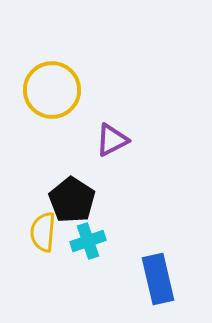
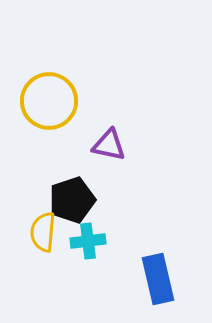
yellow circle: moved 3 px left, 11 px down
purple triangle: moved 3 px left, 5 px down; rotated 39 degrees clockwise
black pentagon: rotated 21 degrees clockwise
cyan cross: rotated 12 degrees clockwise
